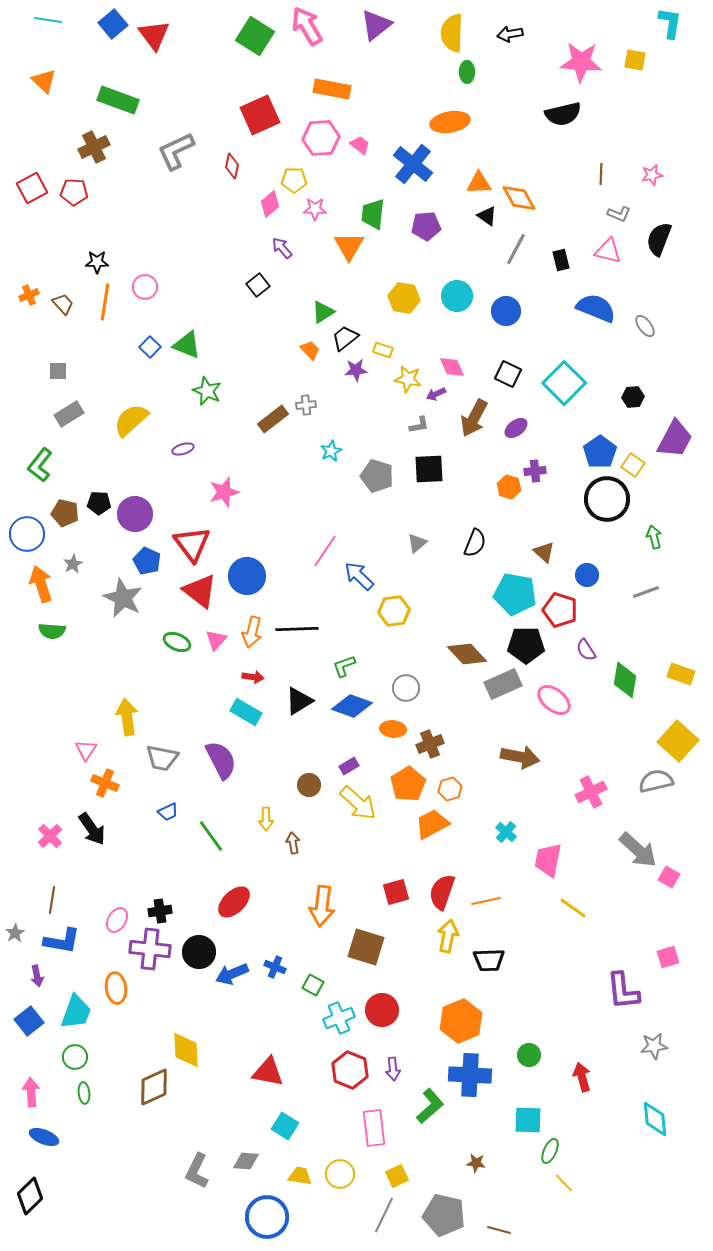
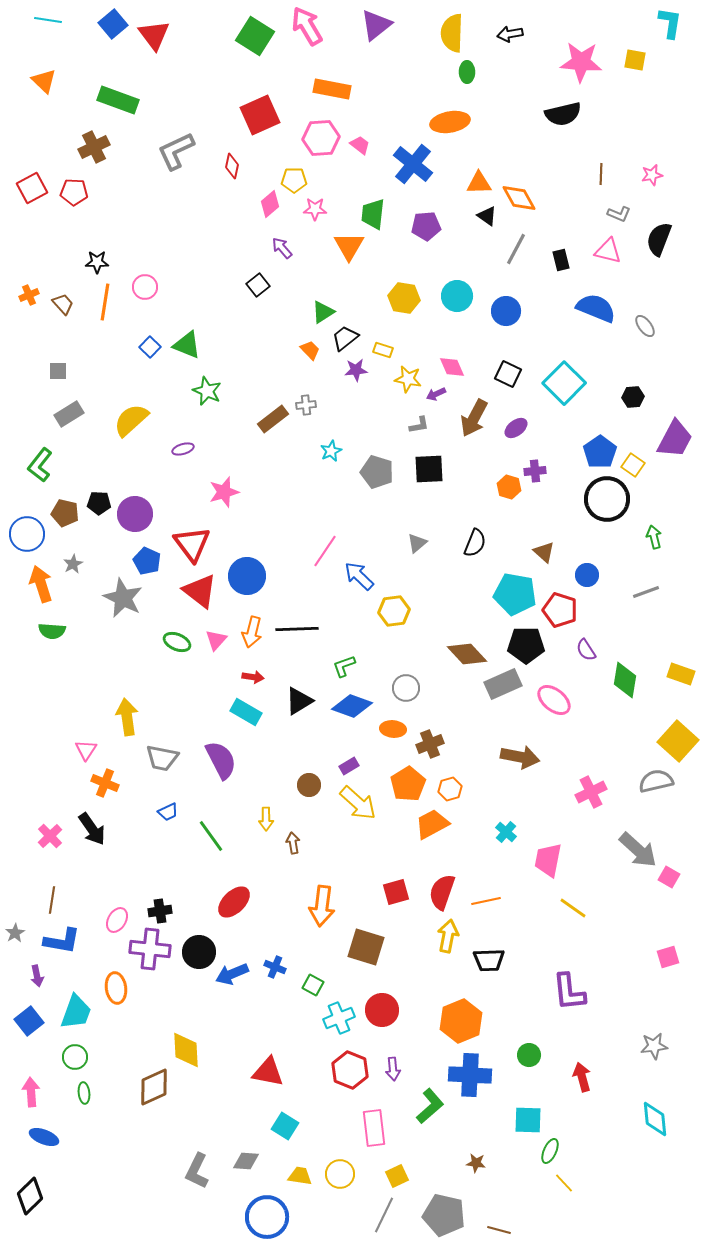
gray pentagon at (377, 476): moved 4 px up
purple L-shape at (623, 991): moved 54 px left, 1 px down
